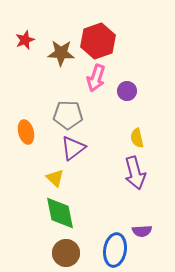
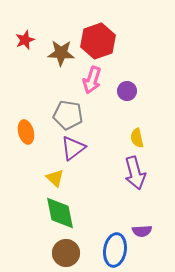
pink arrow: moved 4 px left, 2 px down
gray pentagon: rotated 8 degrees clockwise
